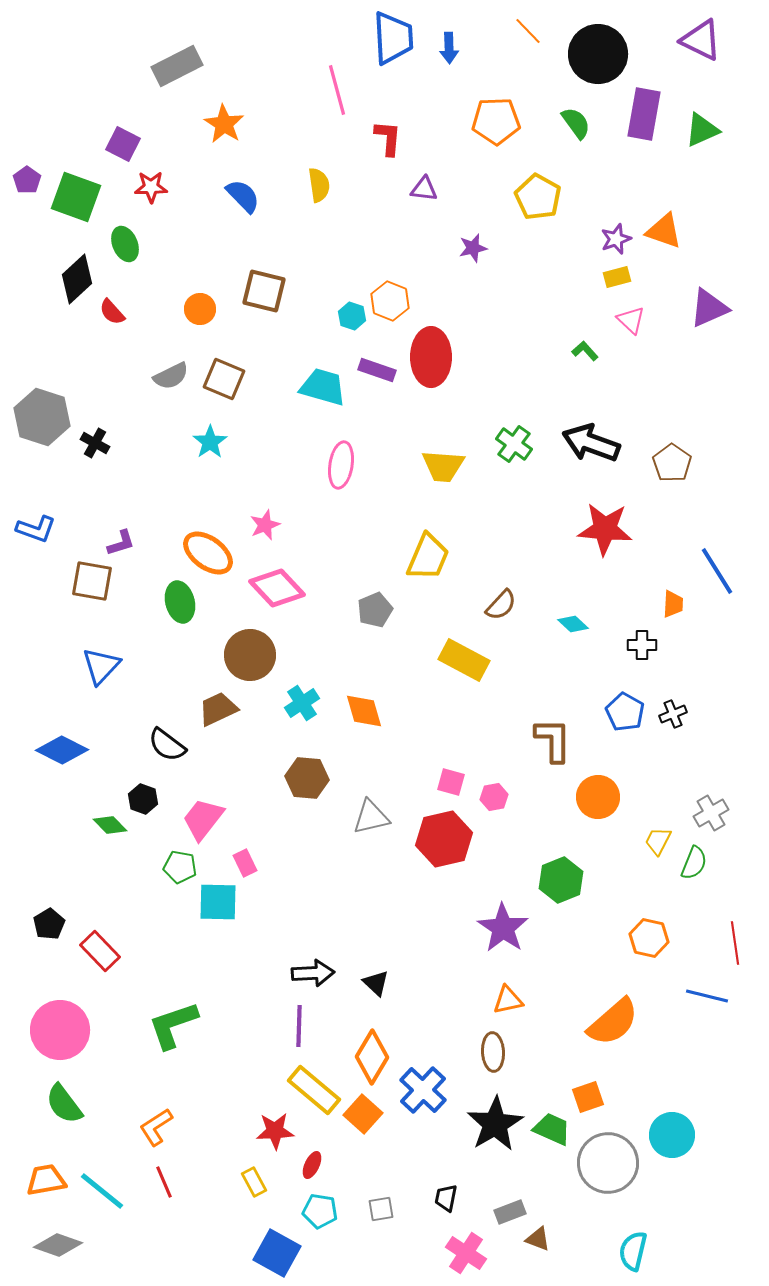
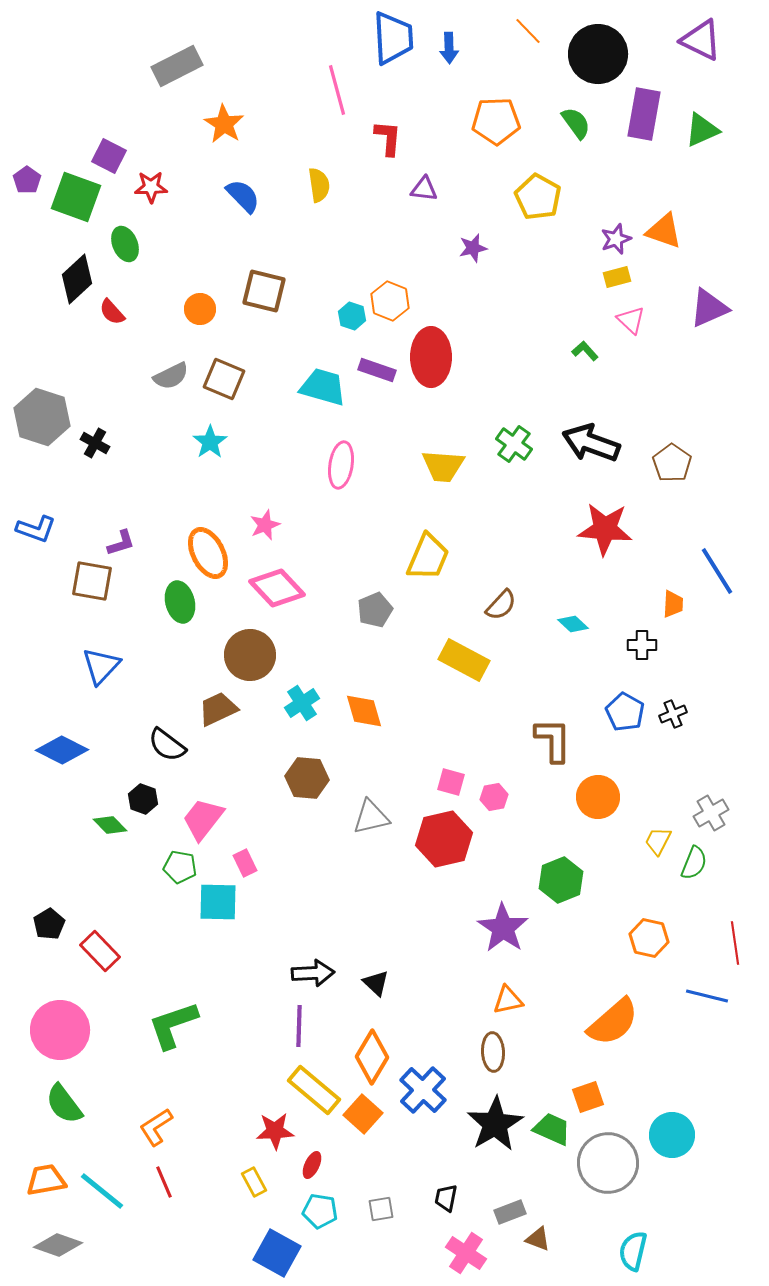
purple square at (123, 144): moved 14 px left, 12 px down
orange ellipse at (208, 553): rotated 27 degrees clockwise
